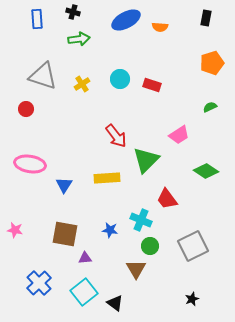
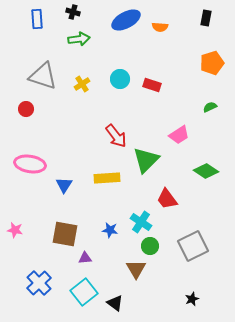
cyan cross: moved 2 px down; rotated 10 degrees clockwise
